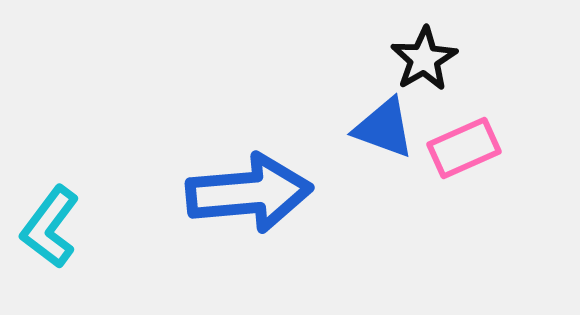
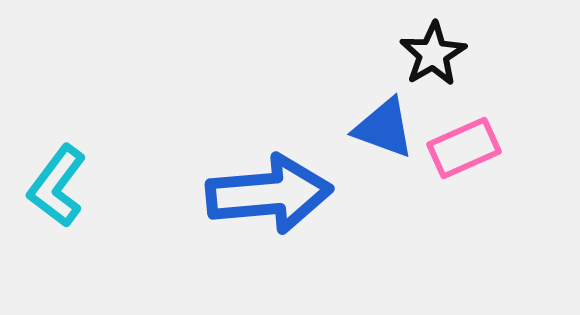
black star: moved 9 px right, 5 px up
blue arrow: moved 20 px right, 1 px down
cyan L-shape: moved 7 px right, 41 px up
